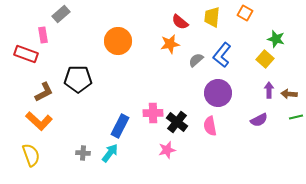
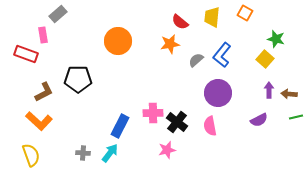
gray rectangle: moved 3 px left
